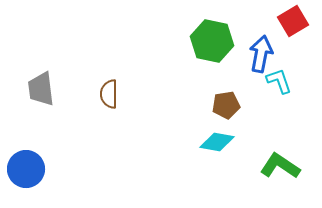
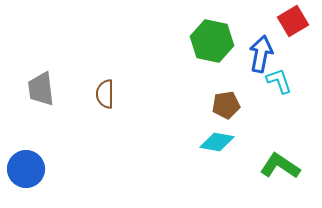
brown semicircle: moved 4 px left
